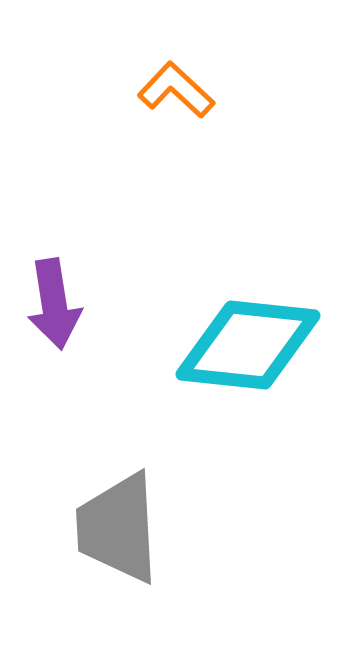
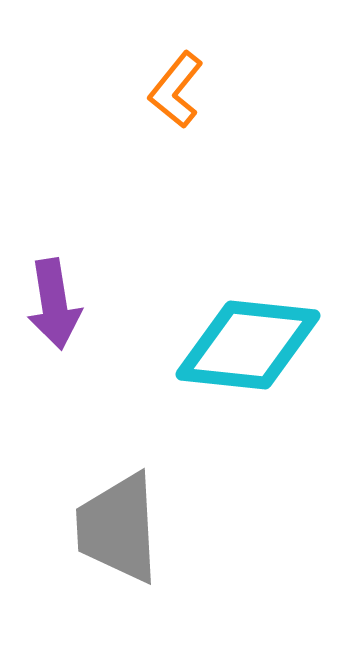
orange L-shape: rotated 94 degrees counterclockwise
